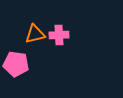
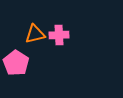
pink pentagon: moved 1 px up; rotated 25 degrees clockwise
